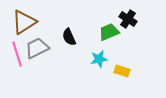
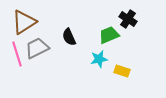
green trapezoid: moved 3 px down
